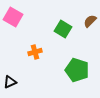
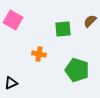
pink square: moved 3 px down
green square: rotated 36 degrees counterclockwise
orange cross: moved 4 px right, 2 px down; rotated 24 degrees clockwise
black triangle: moved 1 px right, 1 px down
